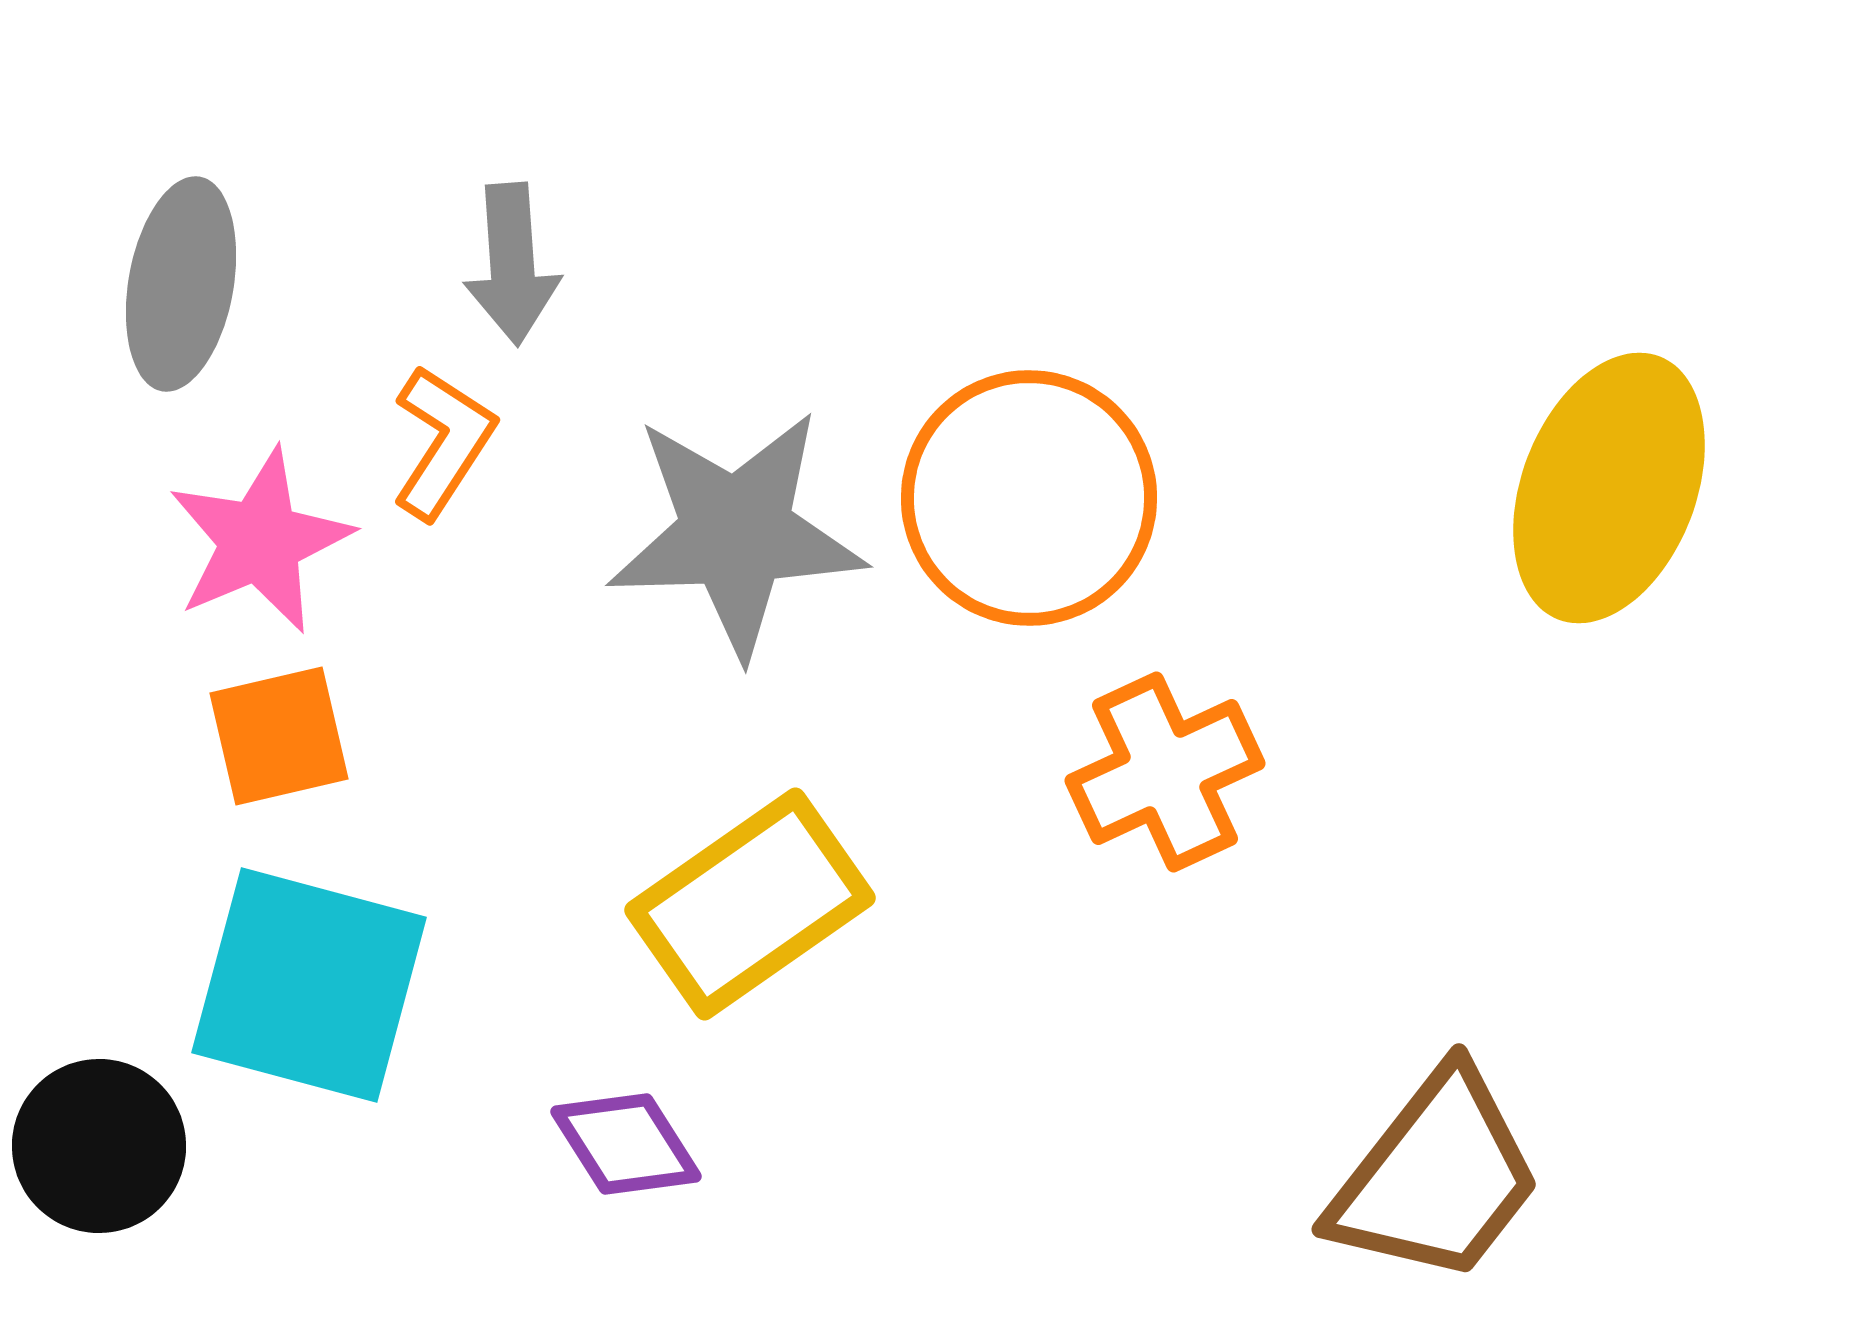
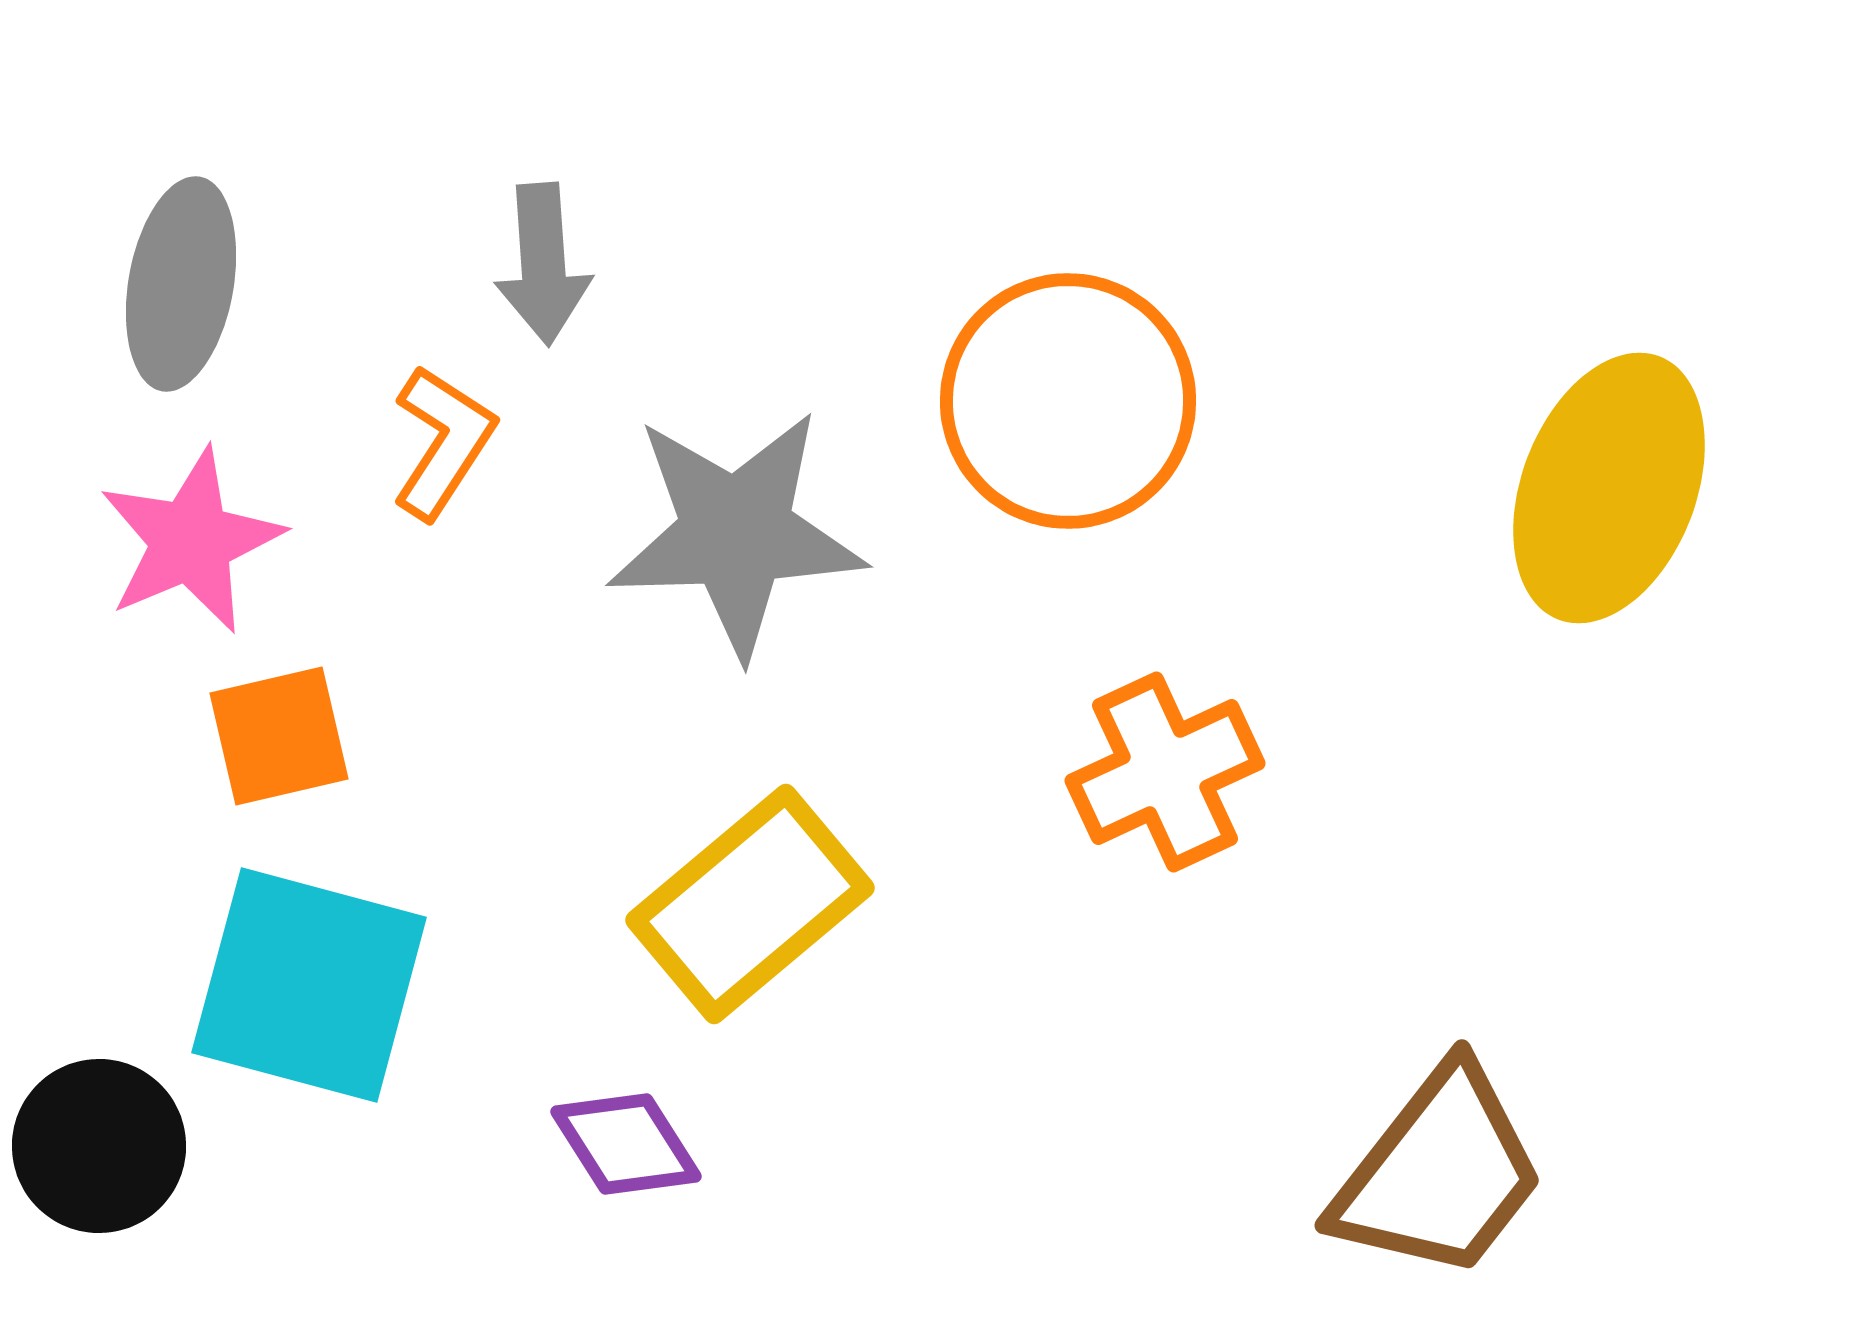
gray arrow: moved 31 px right
orange circle: moved 39 px right, 97 px up
pink star: moved 69 px left
yellow rectangle: rotated 5 degrees counterclockwise
brown trapezoid: moved 3 px right, 4 px up
